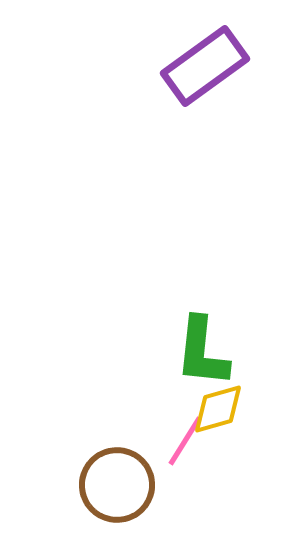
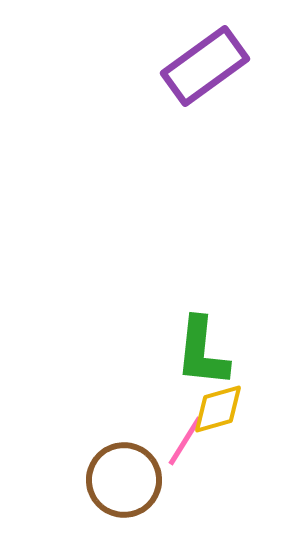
brown circle: moved 7 px right, 5 px up
